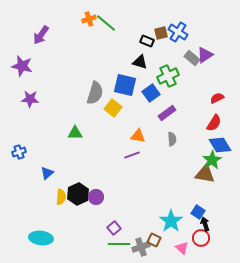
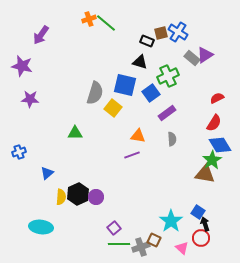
cyan ellipse at (41, 238): moved 11 px up
